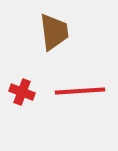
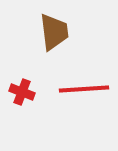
red line: moved 4 px right, 2 px up
